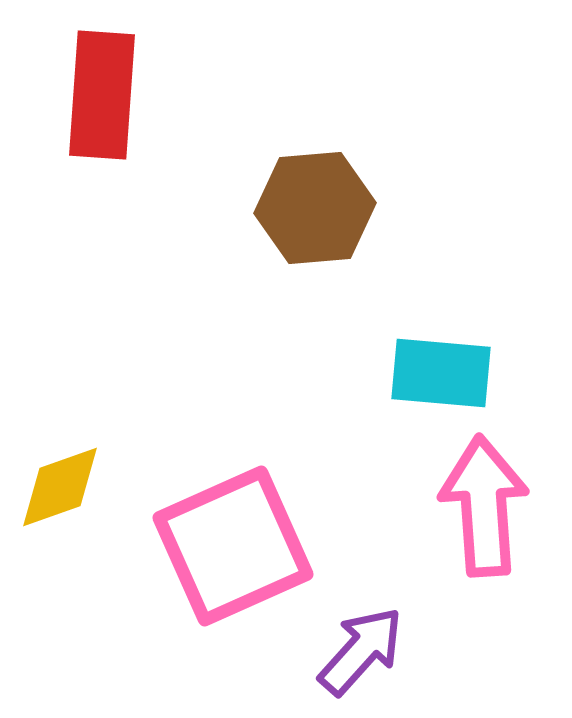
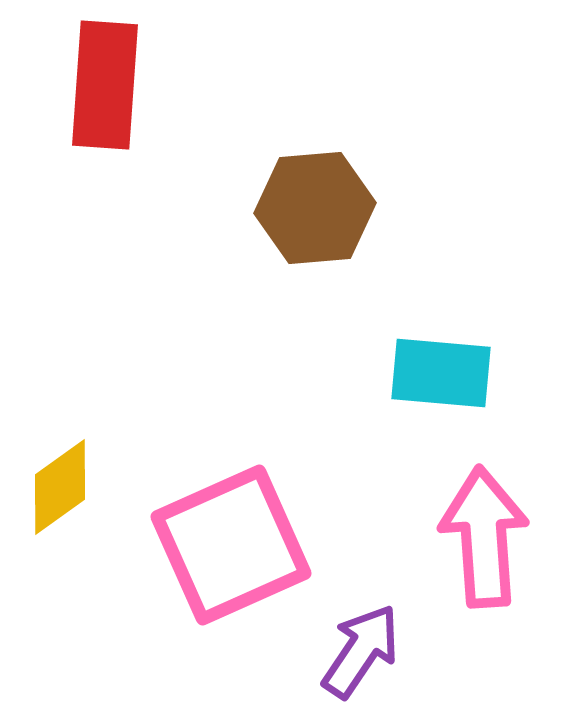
red rectangle: moved 3 px right, 10 px up
yellow diamond: rotated 16 degrees counterclockwise
pink arrow: moved 31 px down
pink square: moved 2 px left, 1 px up
purple arrow: rotated 8 degrees counterclockwise
